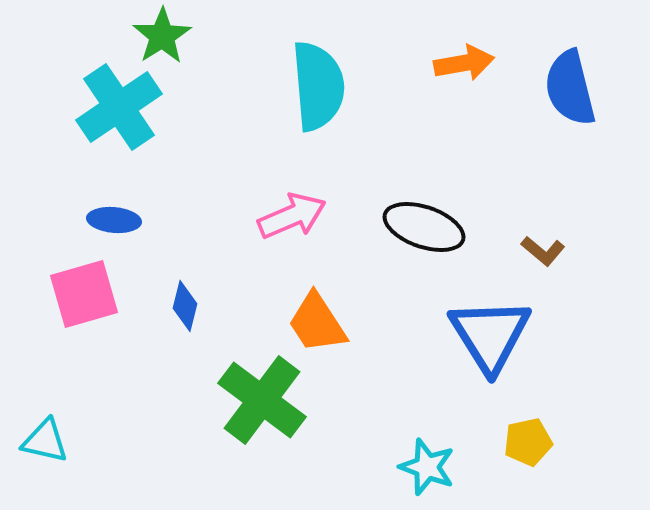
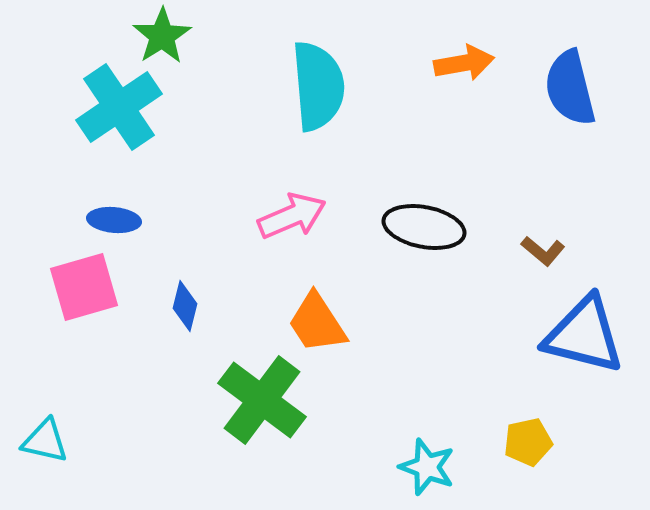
black ellipse: rotated 8 degrees counterclockwise
pink square: moved 7 px up
blue triangle: moved 94 px right; rotated 44 degrees counterclockwise
